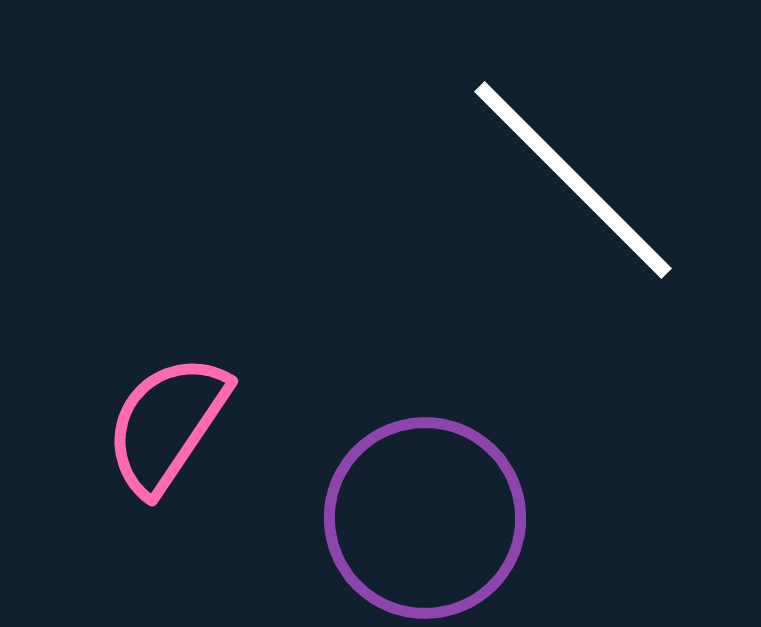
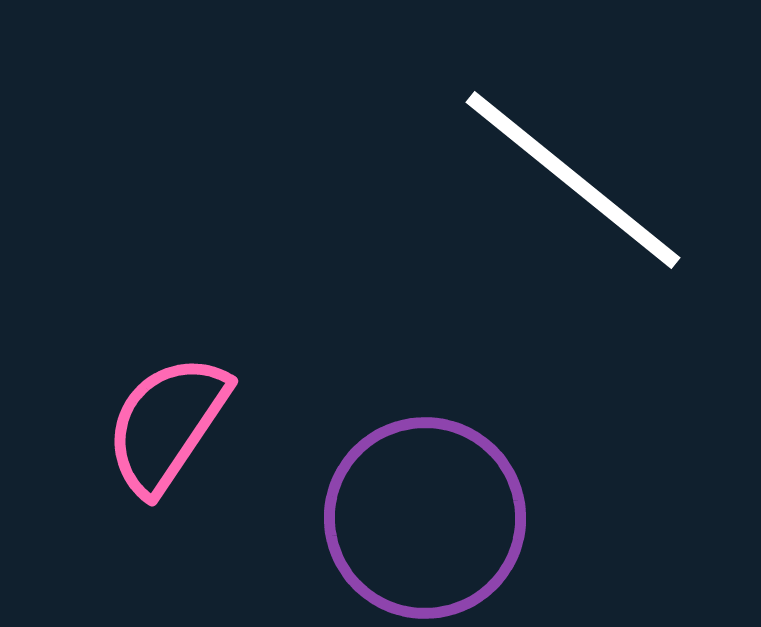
white line: rotated 6 degrees counterclockwise
